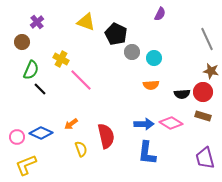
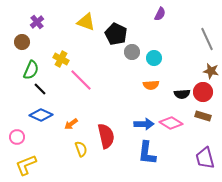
blue diamond: moved 18 px up
